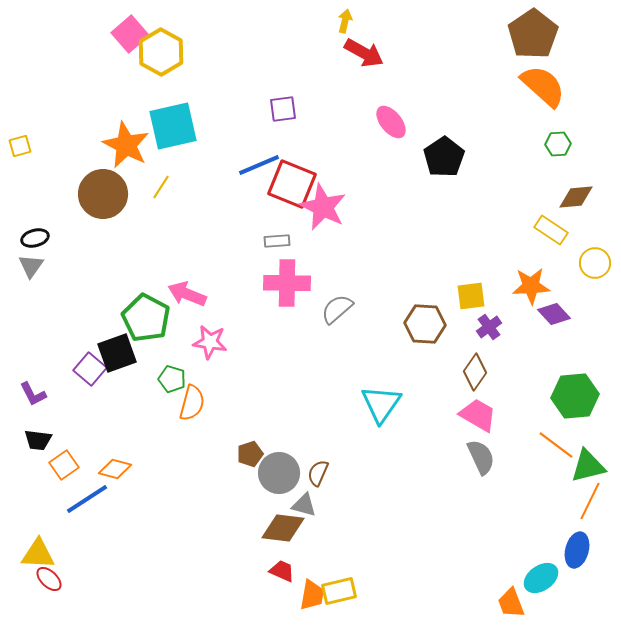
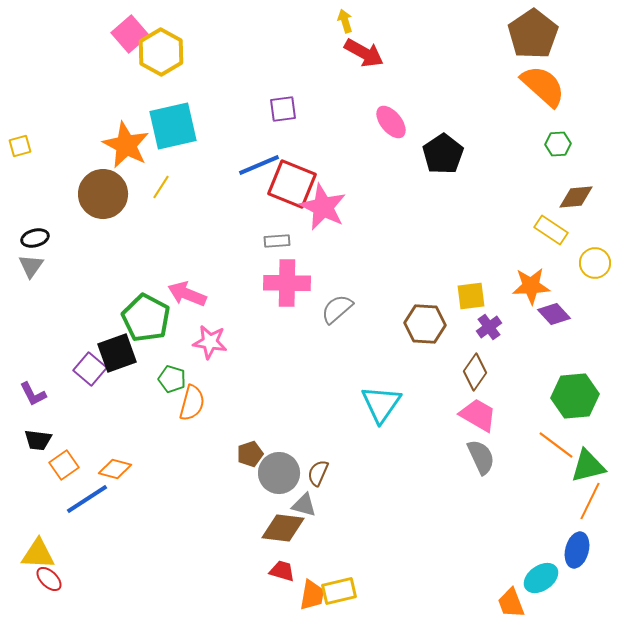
yellow arrow at (345, 21): rotated 30 degrees counterclockwise
black pentagon at (444, 157): moved 1 px left, 3 px up
red trapezoid at (282, 571): rotated 8 degrees counterclockwise
